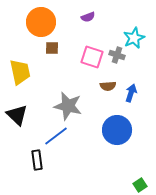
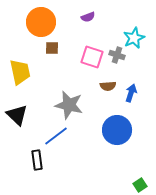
gray star: moved 1 px right, 1 px up
